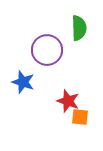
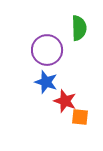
blue star: moved 23 px right
red star: moved 3 px left
